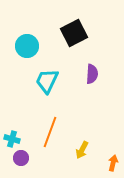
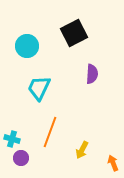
cyan trapezoid: moved 8 px left, 7 px down
orange arrow: rotated 35 degrees counterclockwise
